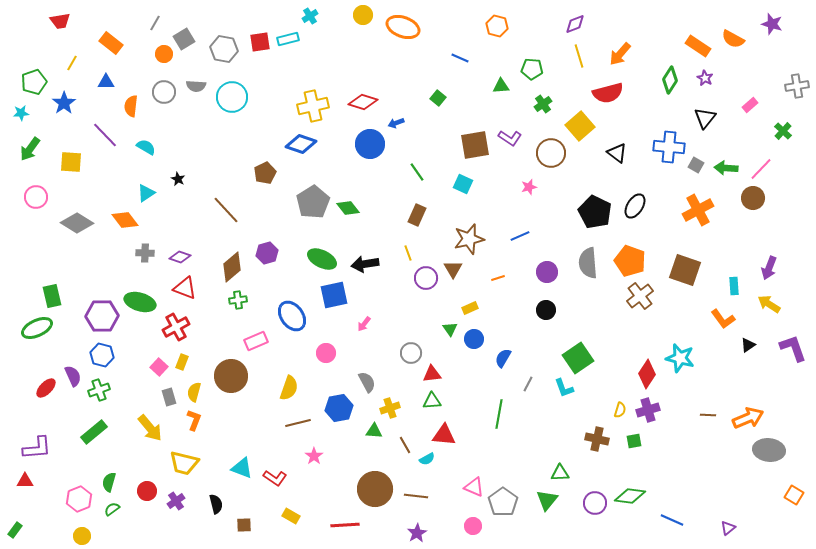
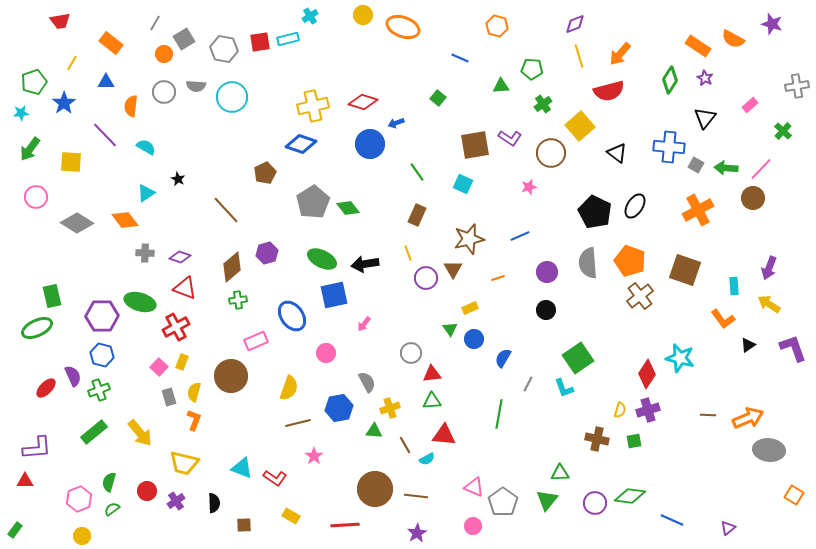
red semicircle at (608, 93): moved 1 px right, 2 px up
yellow arrow at (150, 428): moved 10 px left, 5 px down
black semicircle at (216, 504): moved 2 px left, 1 px up; rotated 12 degrees clockwise
